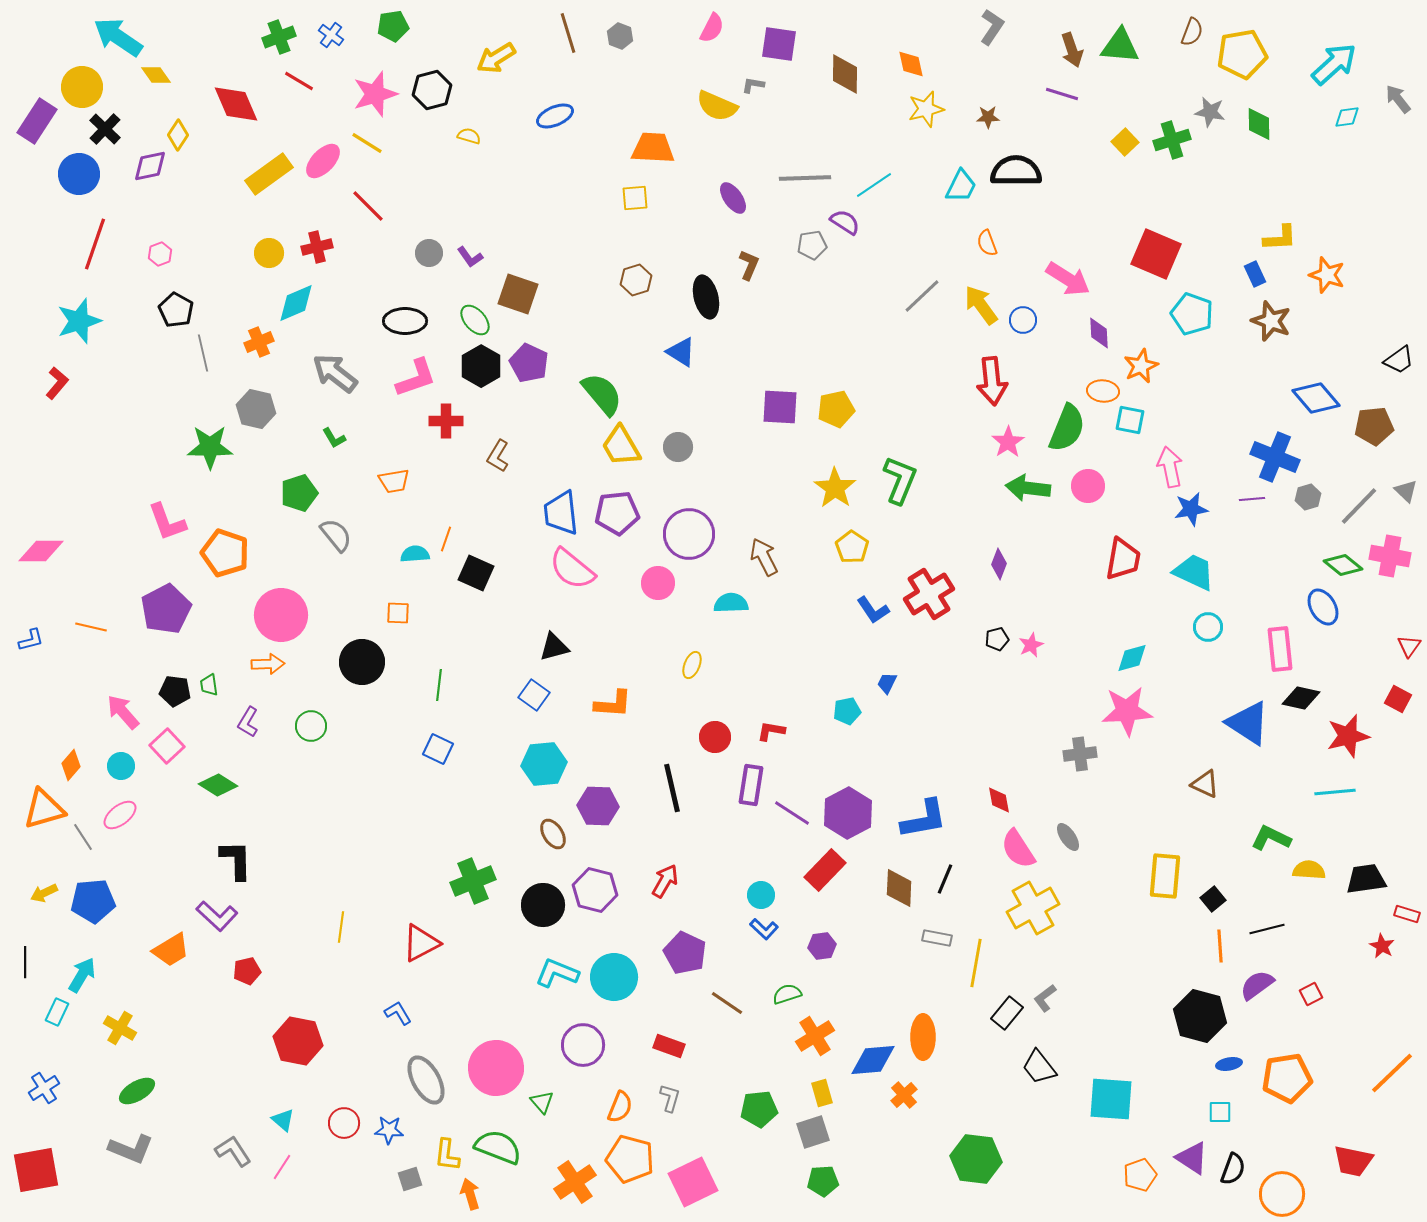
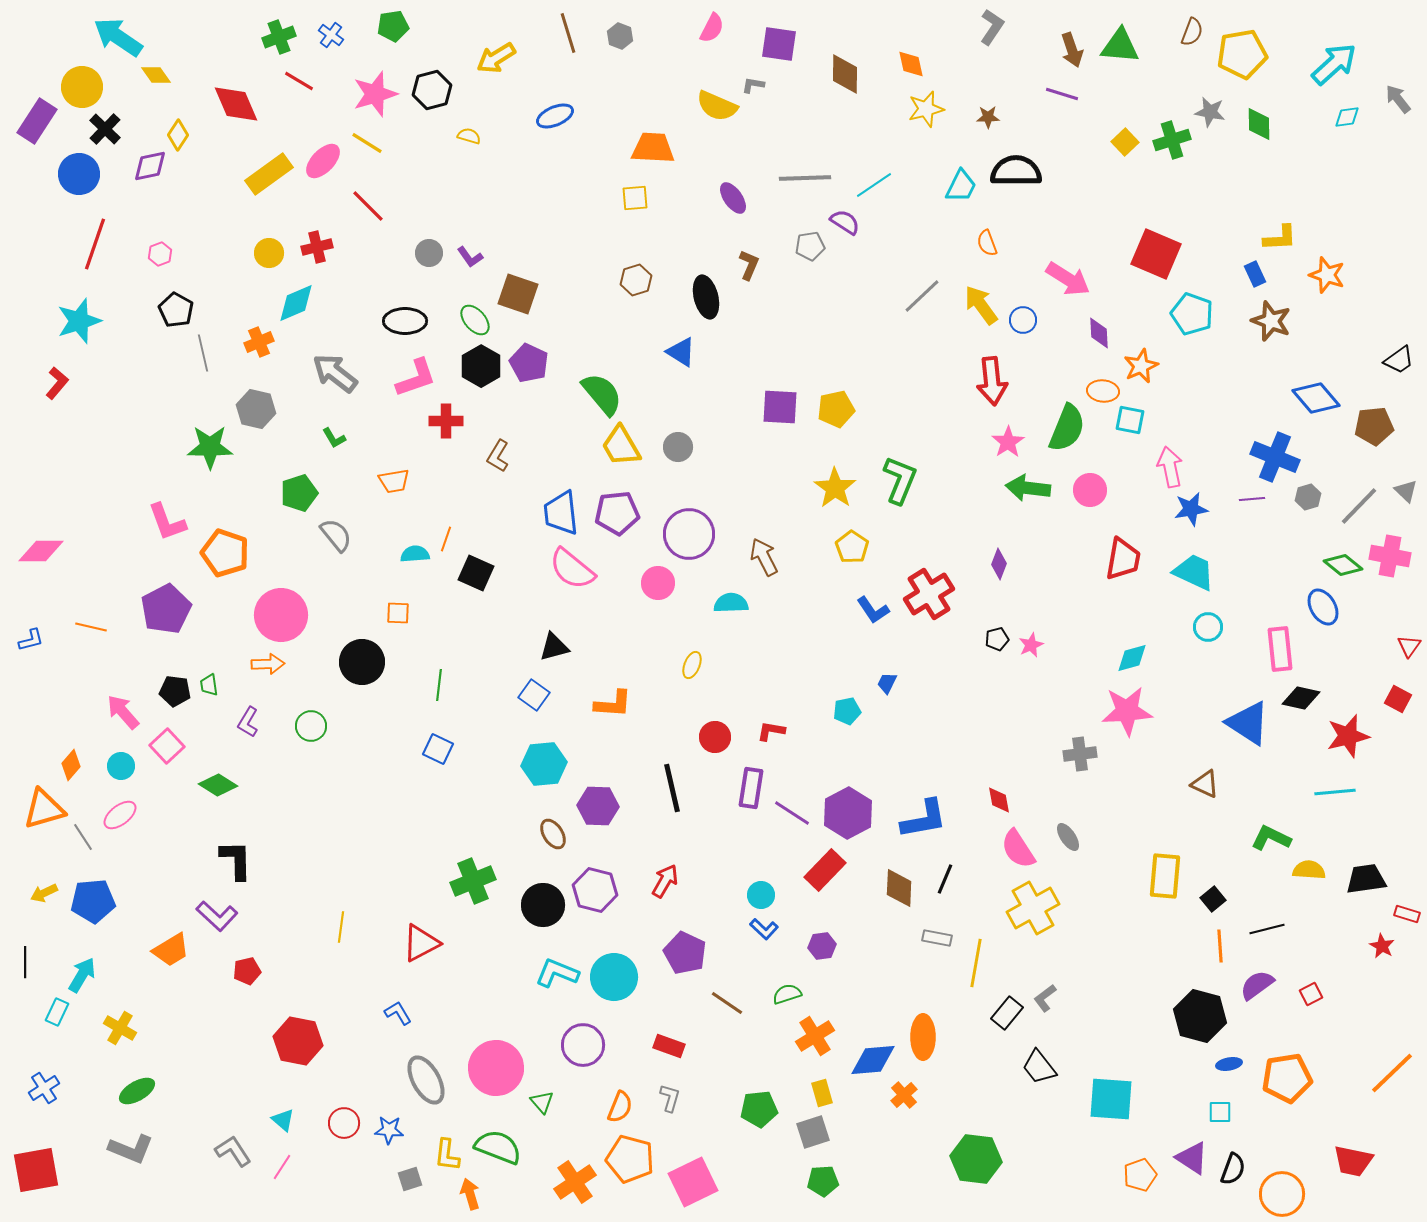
gray pentagon at (812, 245): moved 2 px left, 1 px down
pink circle at (1088, 486): moved 2 px right, 4 px down
purple rectangle at (751, 785): moved 3 px down
